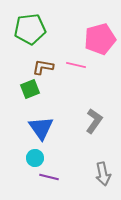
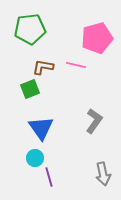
pink pentagon: moved 3 px left, 1 px up
purple line: rotated 60 degrees clockwise
